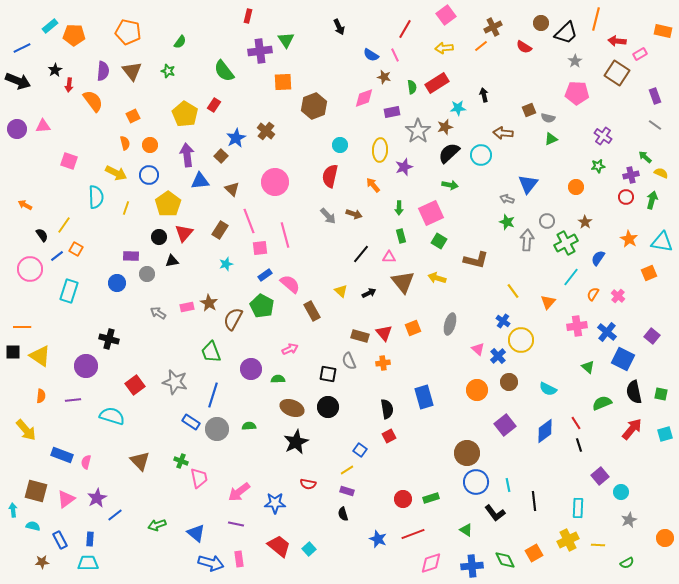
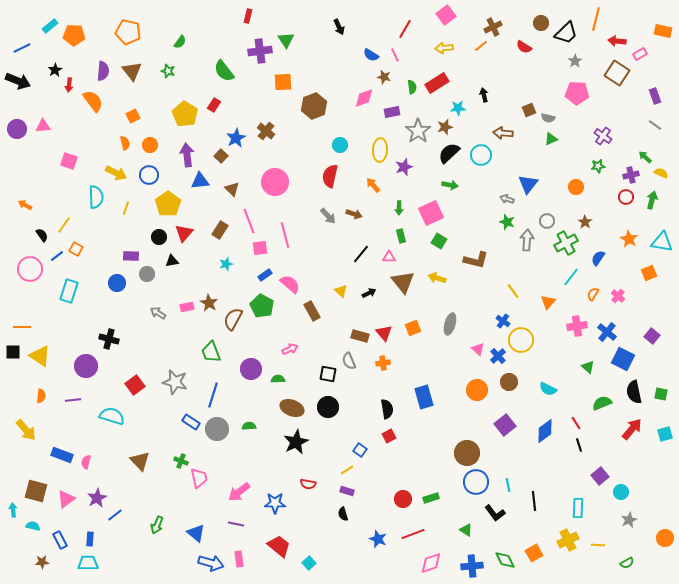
green arrow at (157, 525): rotated 48 degrees counterclockwise
cyan square at (309, 549): moved 14 px down
